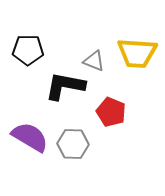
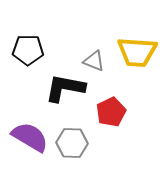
yellow trapezoid: moved 1 px up
black L-shape: moved 2 px down
red pentagon: rotated 24 degrees clockwise
gray hexagon: moved 1 px left, 1 px up
